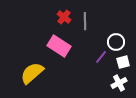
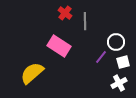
red cross: moved 1 px right, 4 px up
